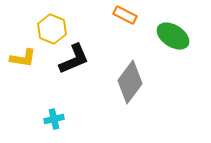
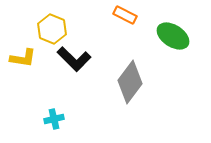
black L-shape: rotated 68 degrees clockwise
